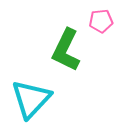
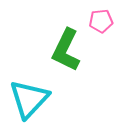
cyan triangle: moved 2 px left
